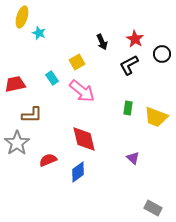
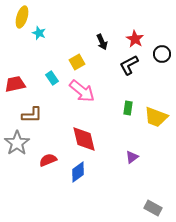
purple triangle: moved 1 px left, 1 px up; rotated 40 degrees clockwise
